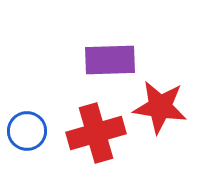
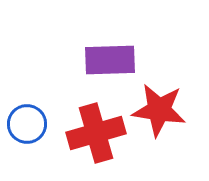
red star: moved 1 px left, 3 px down
blue circle: moved 7 px up
